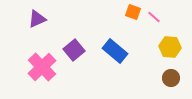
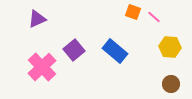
brown circle: moved 6 px down
